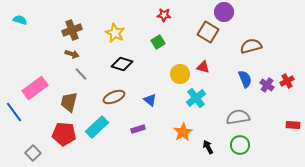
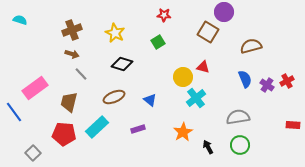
yellow circle: moved 3 px right, 3 px down
